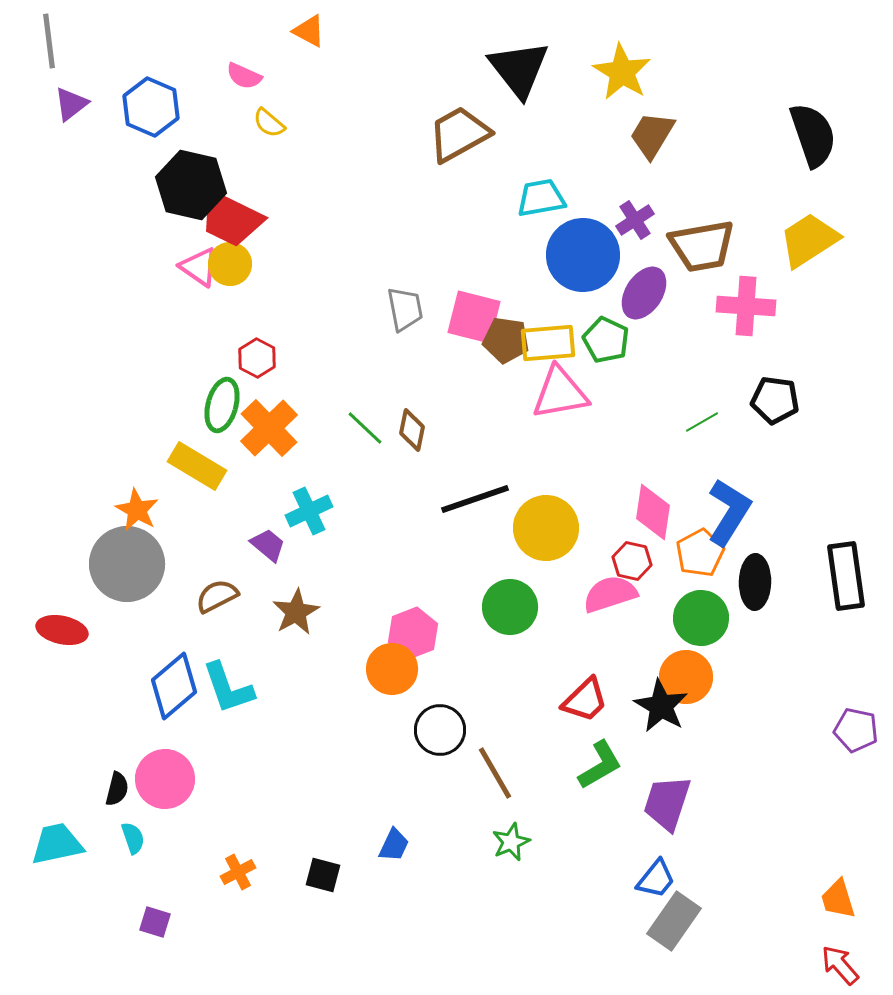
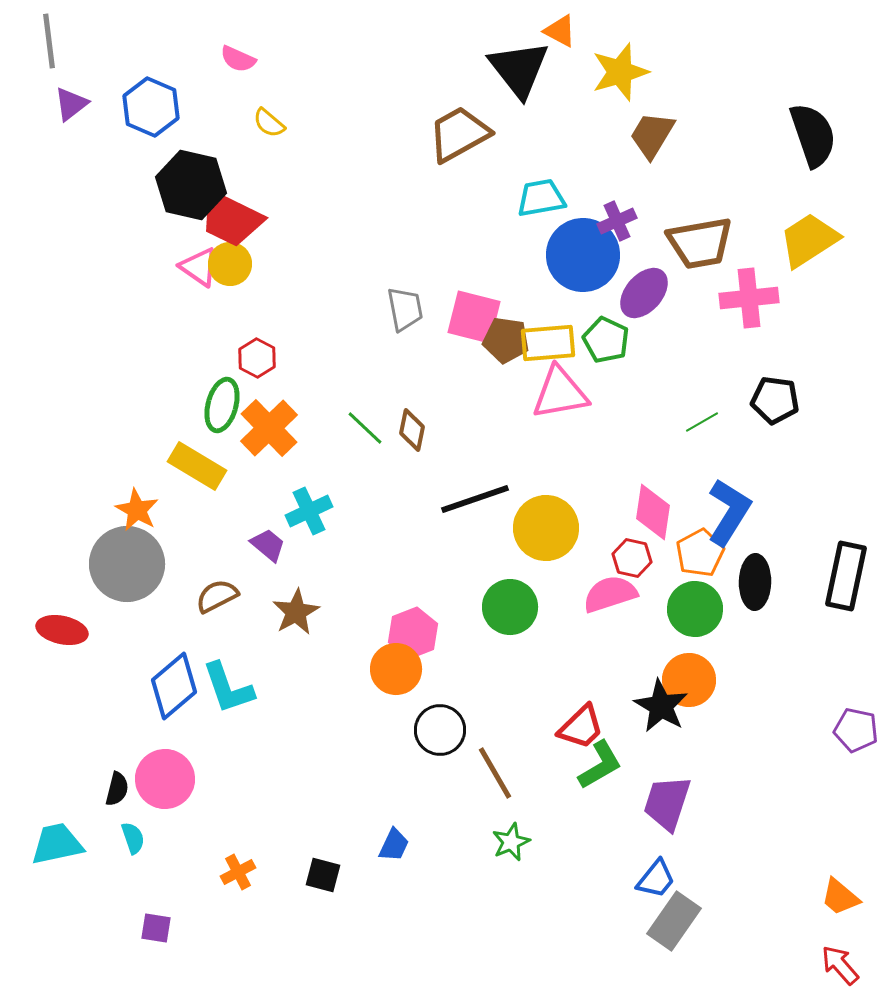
orange triangle at (309, 31): moved 251 px right
yellow star at (622, 72): moved 2 px left; rotated 24 degrees clockwise
pink semicircle at (244, 76): moved 6 px left, 17 px up
purple cross at (635, 220): moved 18 px left, 1 px down; rotated 9 degrees clockwise
brown trapezoid at (702, 246): moved 2 px left, 3 px up
purple ellipse at (644, 293): rotated 8 degrees clockwise
pink cross at (746, 306): moved 3 px right, 8 px up; rotated 10 degrees counterclockwise
red hexagon at (632, 561): moved 3 px up
black rectangle at (846, 576): rotated 20 degrees clockwise
green circle at (701, 618): moved 6 px left, 9 px up
orange circle at (392, 669): moved 4 px right
orange circle at (686, 677): moved 3 px right, 3 px down
red trapezoid at (585, 700): moved 4 px left, 27 px down
orange trapezoid at (838, 899): moved 2 px right, 2 px up; rotated 33 degrees counterclockwise
purple square at (155, 922): moved 1 px right, 6 px down; rotated 8 degrees counterclockwise
